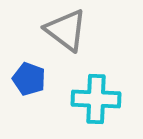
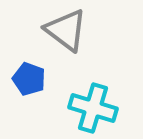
cyan cross: moved 3 px left, 9 px down; rotated 15 degrees clockwise
